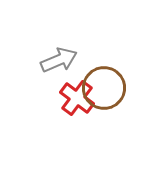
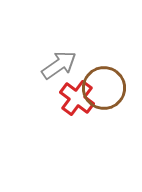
gray arrow: moved 5 px down; rotated 12 degrees counterclockwise
